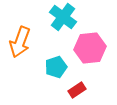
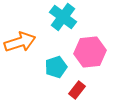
orange arrow: rotated 128 degrees counterclockwise
pink hexagon: moved 4 px down
red rectangle: rotated 18 degrees counterclockwise
